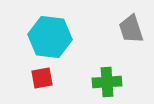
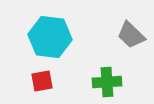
gray trapezoid: moved 6 px down; rotated 28 degrees counterclockwise
red square: moved 3 px down
